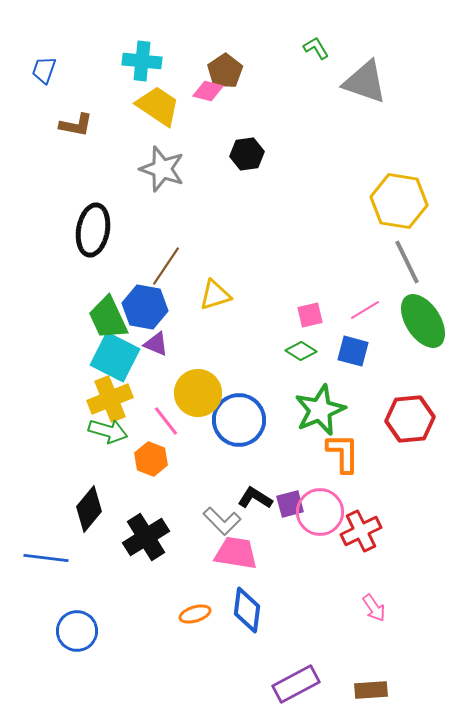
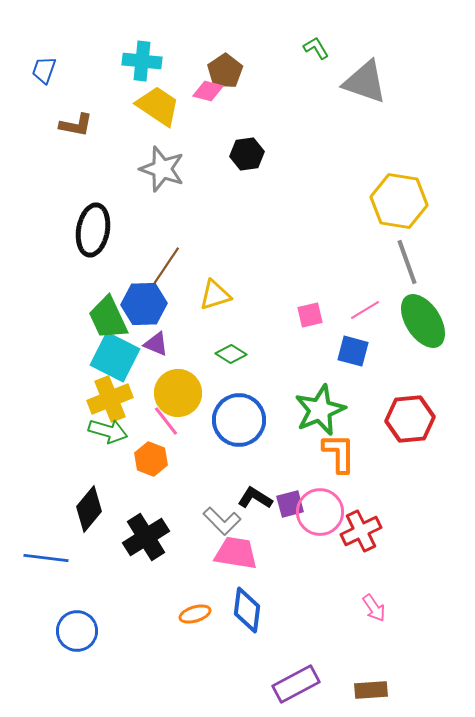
gray line at (407, 262): rotated 6 degrees clockwise
blue hexagon at (145, 307): moved 1 px left, 3 px up; rotated 12 degrees counterclockwise
green diamond at (301, 351): moved 70 px left, 3 px down
yellow circle at (198, 393): moved 20 px left
orange L-shape at (343, 453): moved 4 px left
